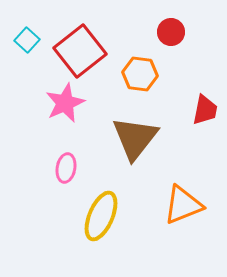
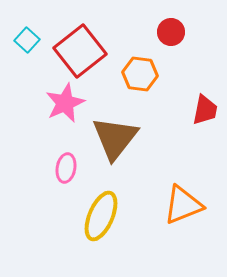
brown triangle: moved 20 px left
